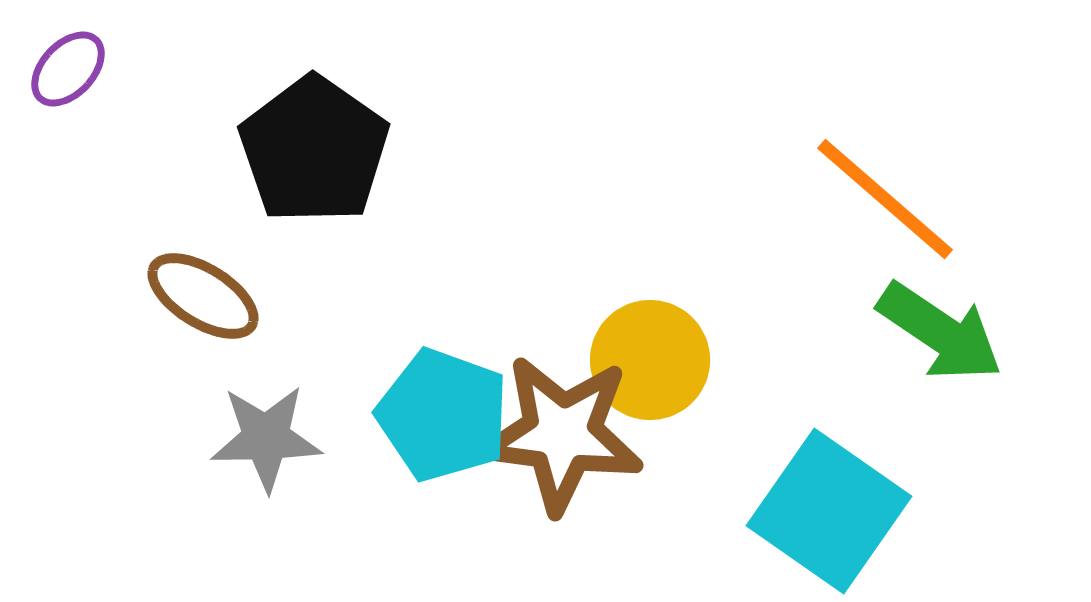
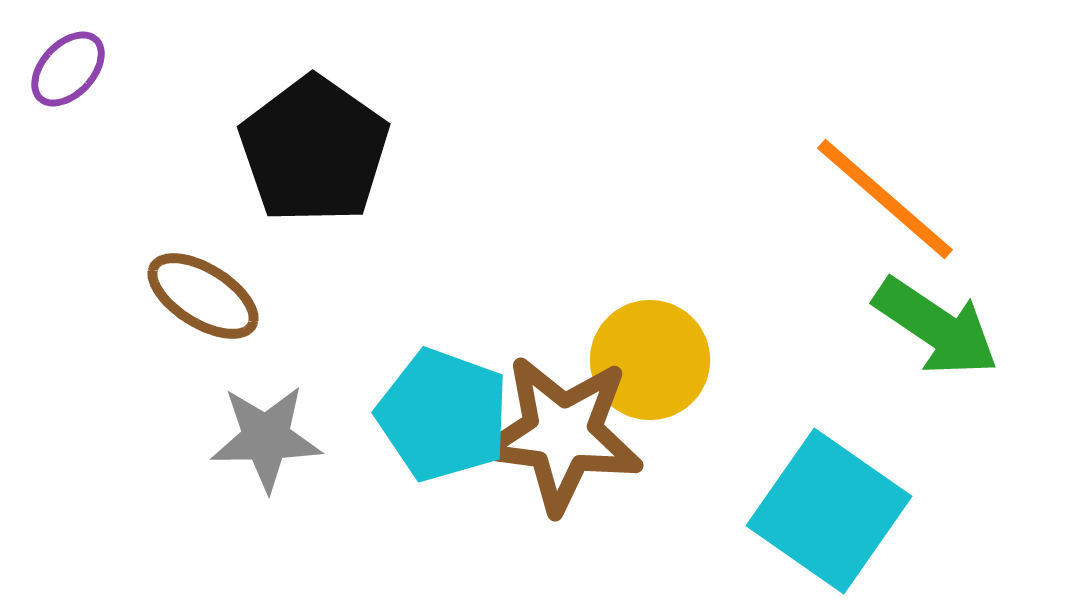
green arrow: moved 4 px left, 5 px up
